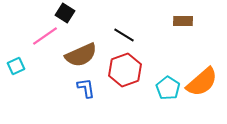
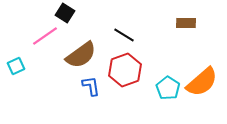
brown rectangle: moved 3 px right, 2 px down
brown semicircle: rotated 12 degrees counterclockwise
blue L-shape: moved 5 px right, 2 px up
